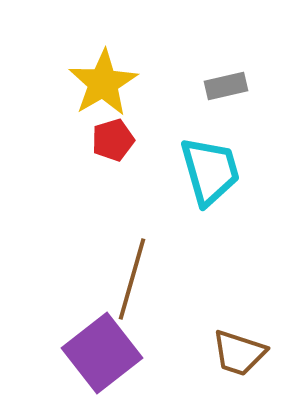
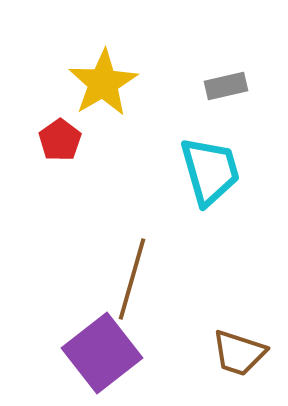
red pentagon: moved 53 px left; rotated 18 degrees counterclockwise
